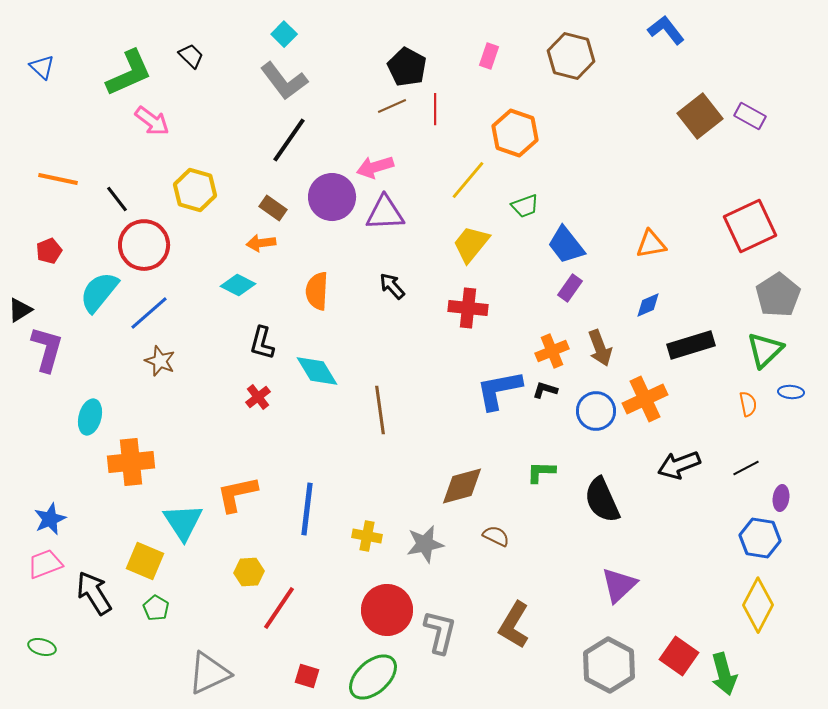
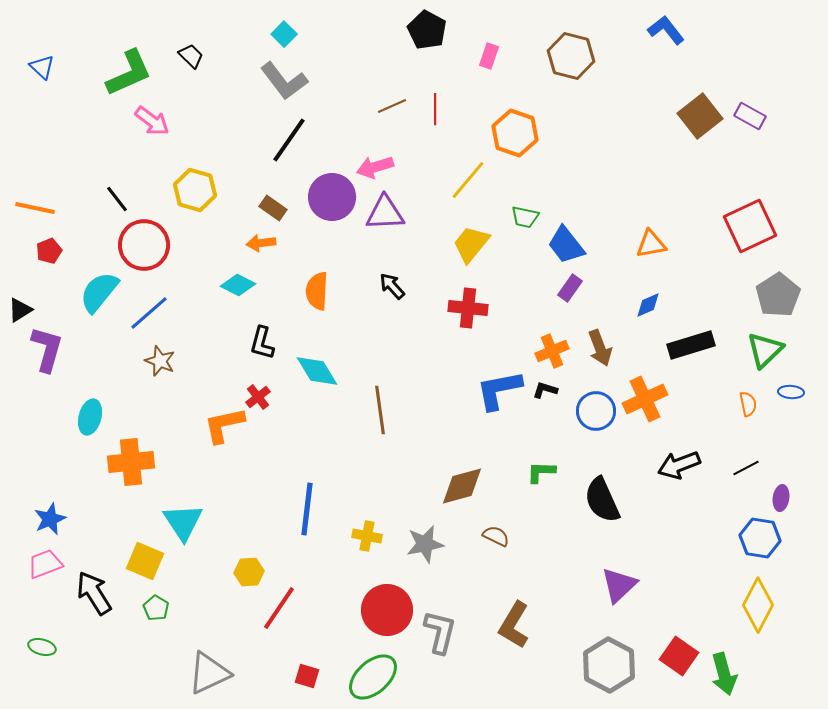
black pentagon at (407, 67): moved 20 px right, 37 px up
orange line at (58, 179): moved 23 px left, 29 px down
green trapezoid at (525, 206): moved 11 px down; rotated 32 degrees clockwise
orange L-shape at (237, 494): moved 13 px left, 69 px up
